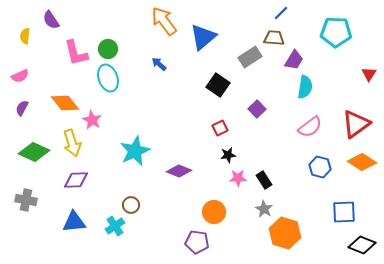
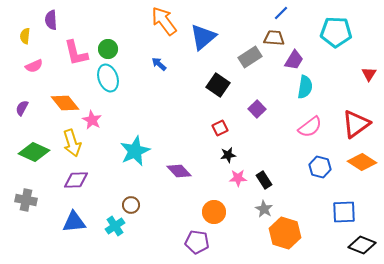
purple semicircle at (51, 20): rotated 30 degrees clockwise
pink semicircle at (20, 76): moved 14 px right, 10 px up
purple diamond at (179, 171): rotated 25 degrees clockwise
